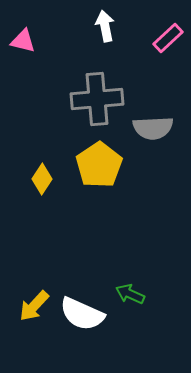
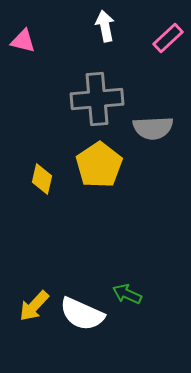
yellow diamond: rotated 20 degrees counterclockwise
green arrow: moved 3 px left
